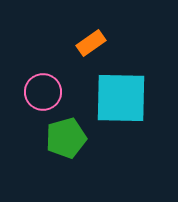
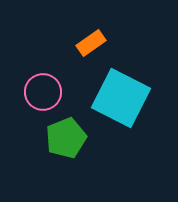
cyan square: rotated 26 degrees clockwise
green pentagon: rotated 6 degrees counterclockwise
